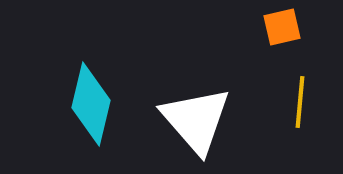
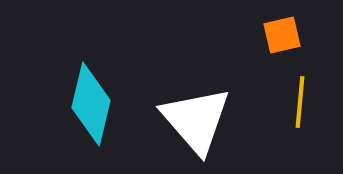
orange square: moved 8 px down
